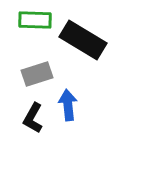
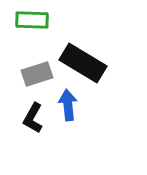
green rectangle: moved 3 px left
black rectangle: moved 23 px down
